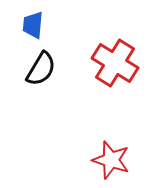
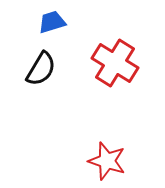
blue trapezoid: moved 19 px right, 3 px up; rotated 68 degrees clockwise
red star: moved 4 px left, 1 px down
